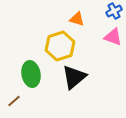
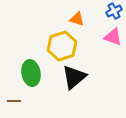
yellow hexagon: moved 2 px right
green ellipse: moved 1 px up
brown line: rotated 40 degrees clockwise
